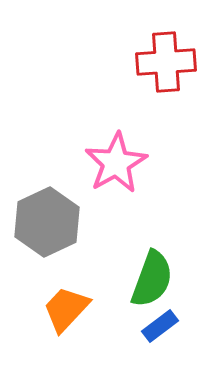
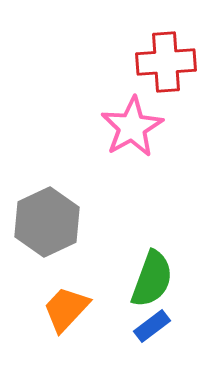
pink star: moved 16 px right, 36 px up
blue rectangle: moved 8 px left
